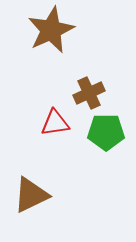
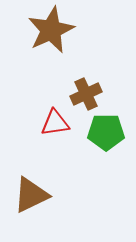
brown cross: moved 3 px left, 1 px down
